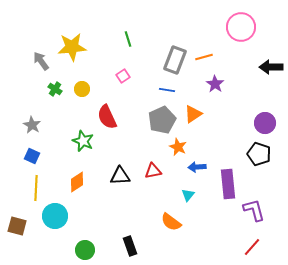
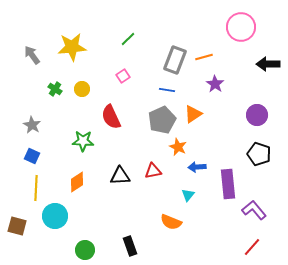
green line: rotated 63 degrees clockwise
gray arrow: moved 9 px left, 6 px up
black arrow: moved 3 px left, 3 px up
red semicircle: moved 4 px right
purple circle: moved 8 px left, 8 px up
green star: rotated 20 degrees counterclockwise
purple L-shape: rotated 25 degrees counterclockwise
orange semicircle: rotated 15 degrees counterclockwise
